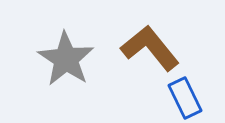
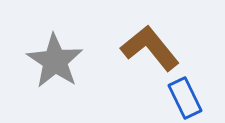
gray star: moved 11 px left, 2 px down
